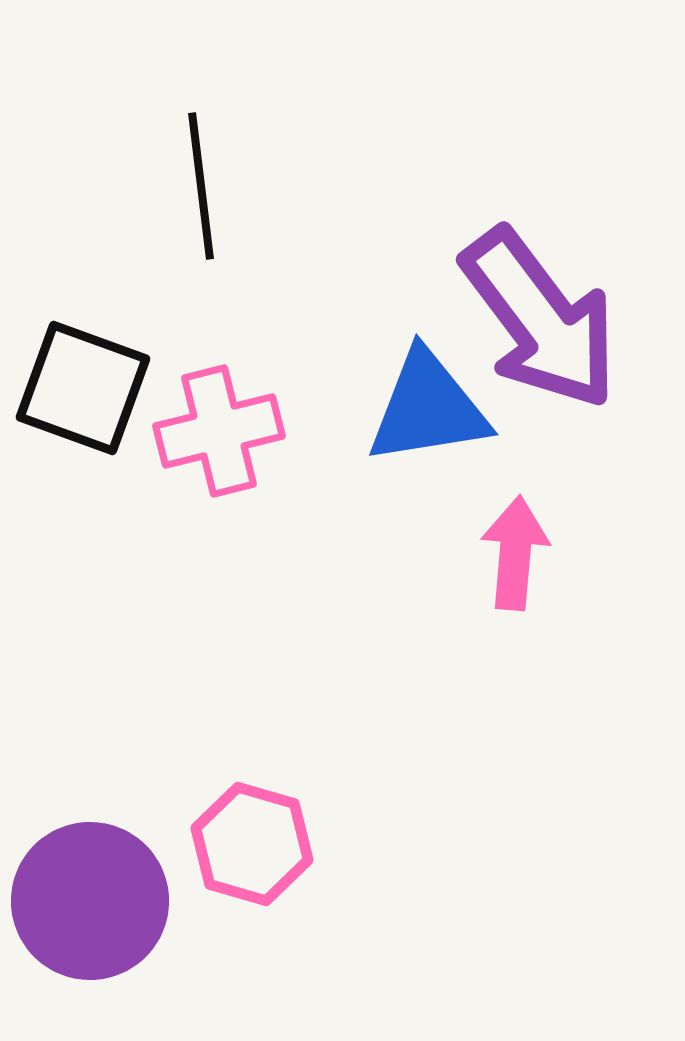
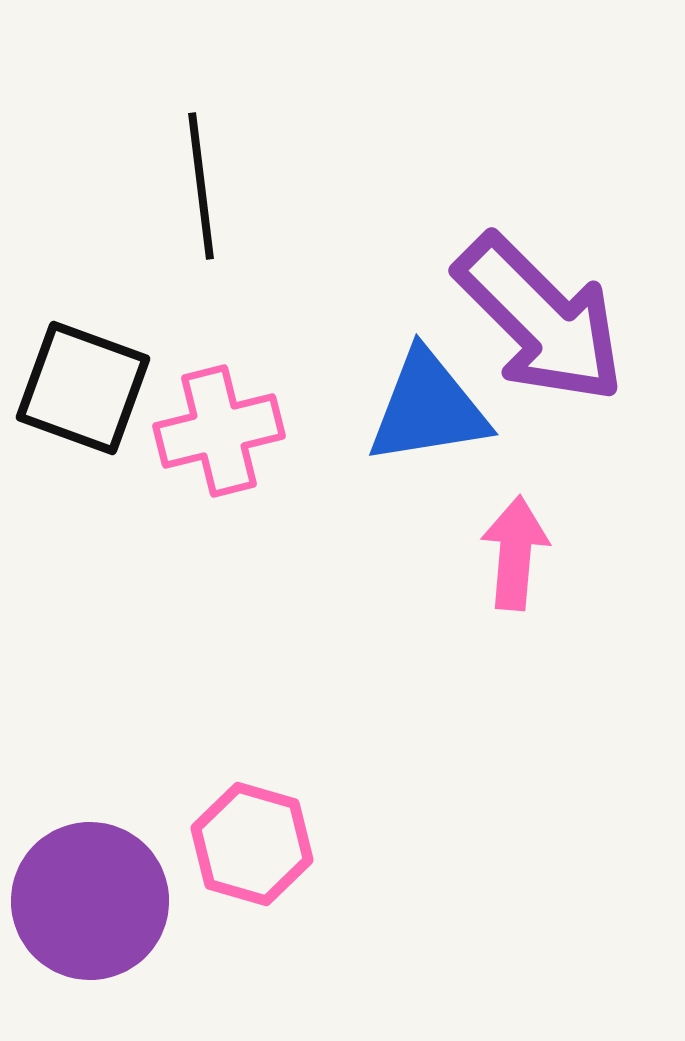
purple arrow: rotated 8 degrees counterclockwise
